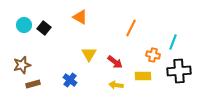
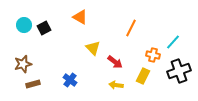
black square: rotated 24 degrees clockwise
cyan line: rotated 21 degrees clockwise
yellow triangle: moved 4 px right, 6 px up; rotated 14 degrees counterclockwise
brown star: moved 1 px right, 1 px up
black cross: rotated 15 degrees counterclockwise
yellow rectangle: rotated 63 degrees counterclockwise
